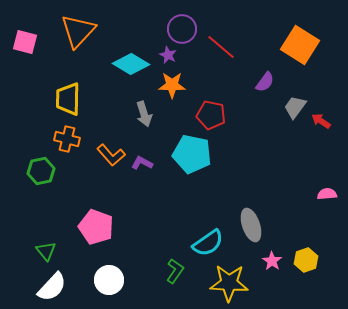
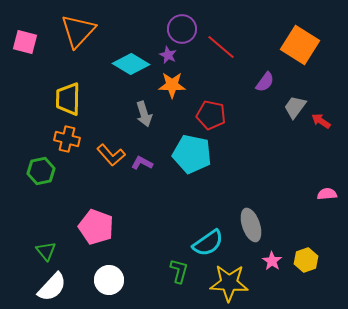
green L-shape: moved 4 px right; rotated 20 degrees counterclockwise
